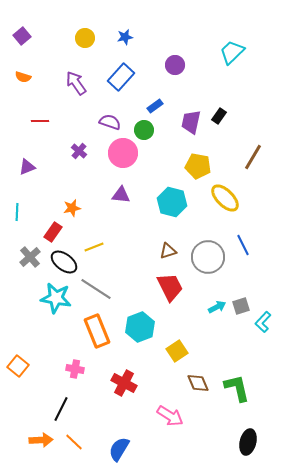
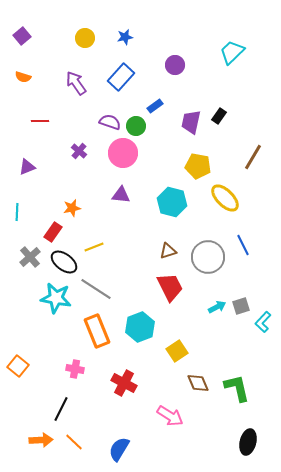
green circle at (144, 130): moved 8 px left, 4 px up
